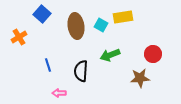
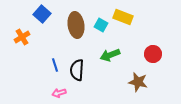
yellow rectangle: rotated 30 degrees clockwise
brown ellipse: moved 1 px up
orange cross: moved 3 px right
blue line: moved 7 px right
black semicircle: moved 4 px left, 1 px up
brown star: moved 2 px left, 4 px down; rotated 18 degrees clockwise
pink arrow: rotated 16 degrees counterclockwise
